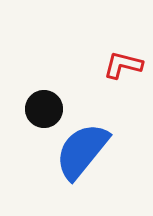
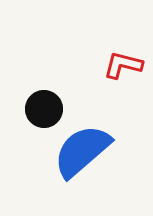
blue semicircle: rotated 10 degrees clockwise
